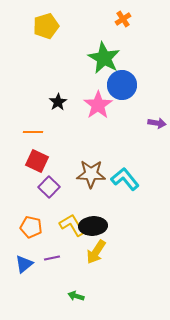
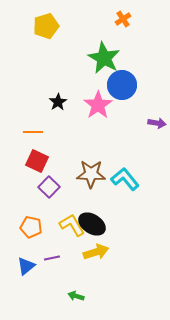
black ellipse: moved 1 px left, 2 px up; rotated 36 degrees clockwise
yellow arrow: rotated 140 degrees counterclockwise
blue triangle: moved 2 px right, 2 px down
